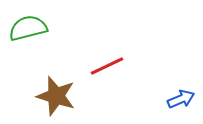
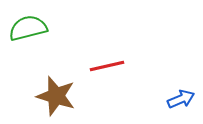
red line: rotated 12 degrees clockwise
